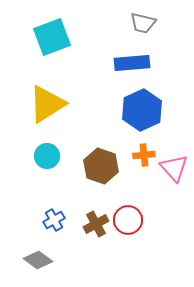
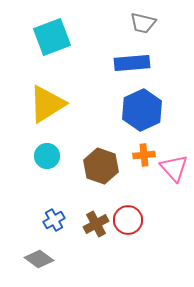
gray diamond: moved 1 px right, 1 px up
